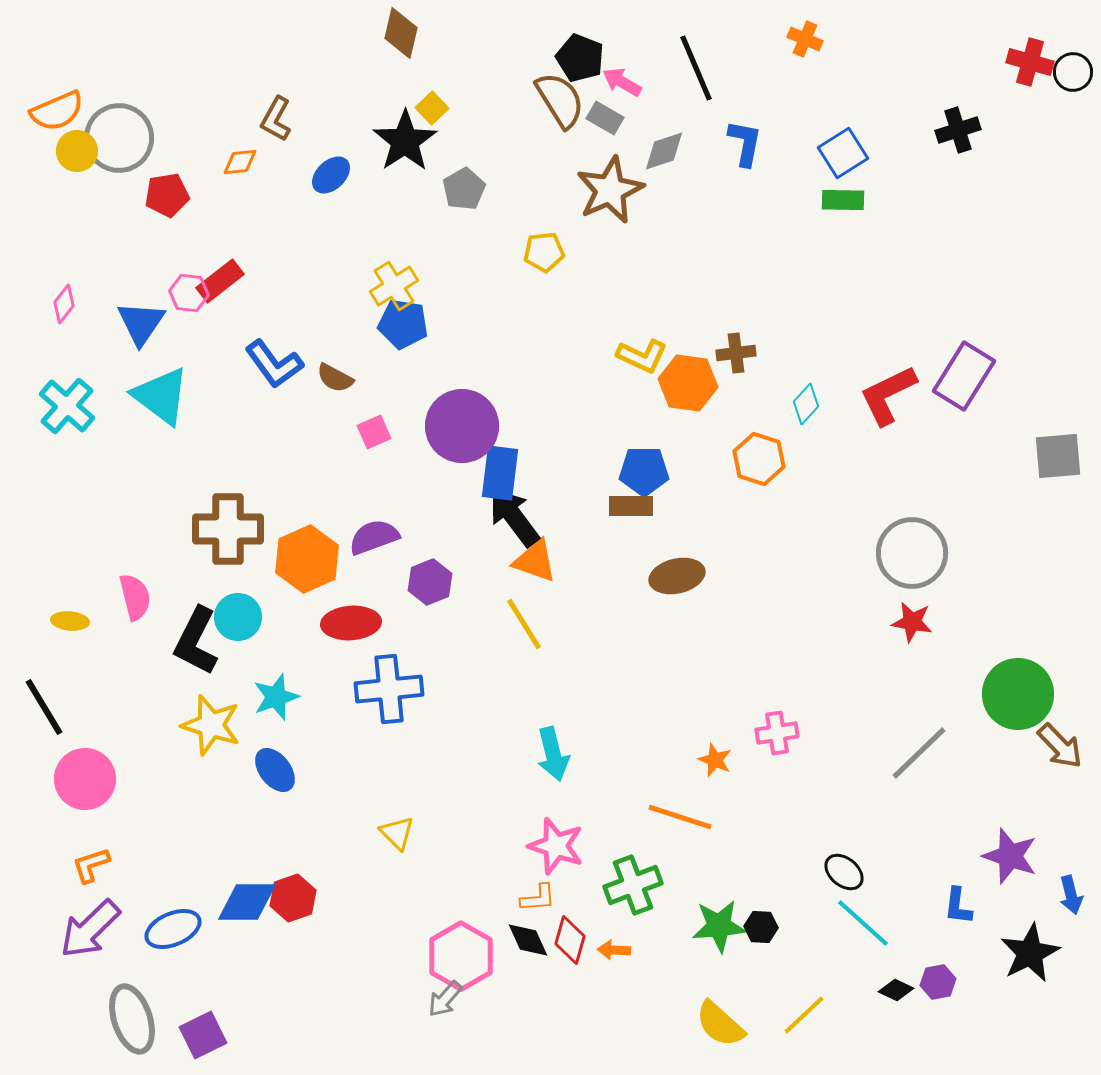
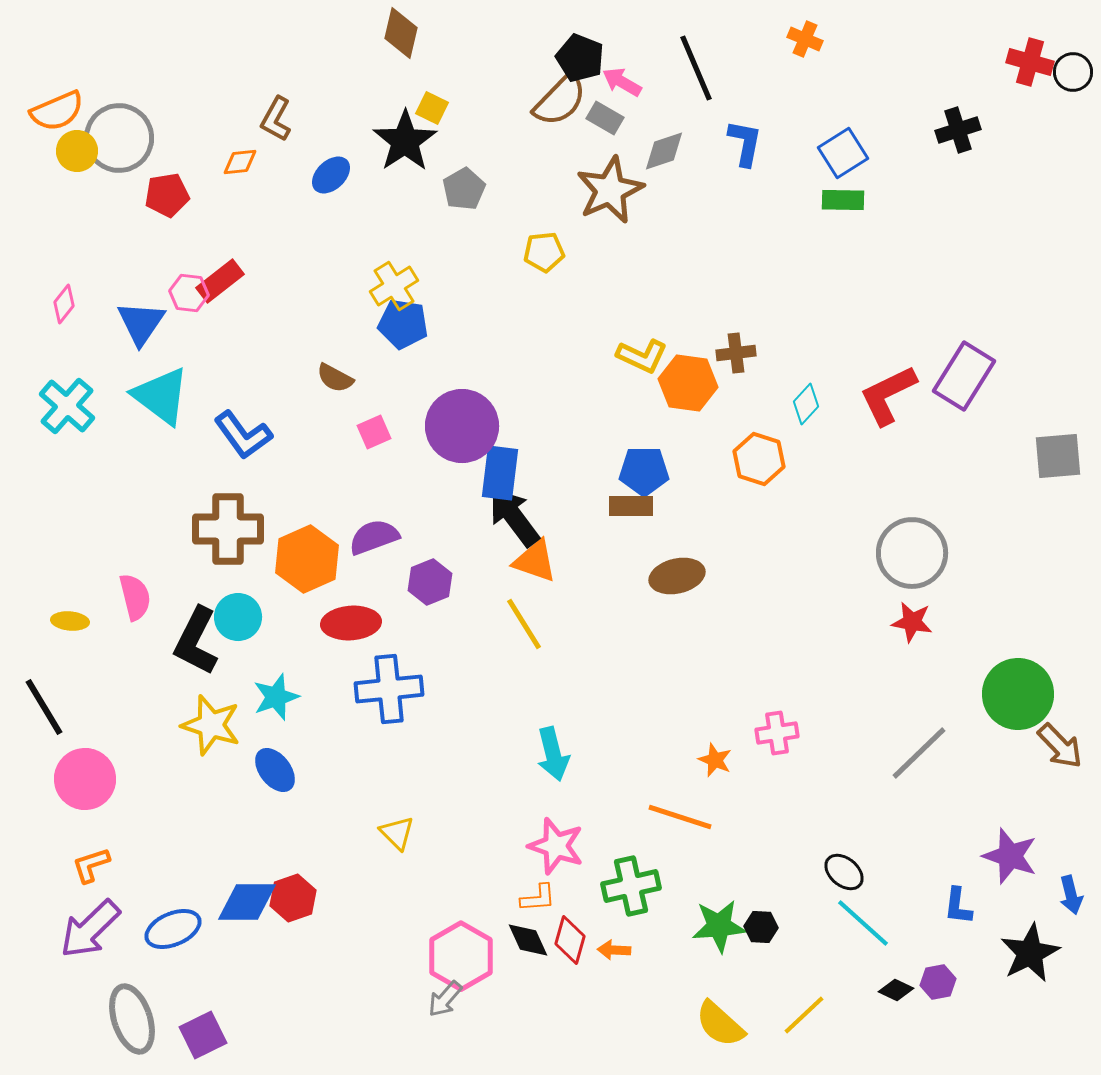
brown semicircle at (560, 100): rotated 76 degrees clockwise
yellow square at (432, 108): rotated 20 degrees counterclockwise
blue L-shape at (274, 364): moved 31 px left, 71 px down
green cross at (633, 885): moved 2 px left, 1 px down; rotated 8 degrees clockwise
